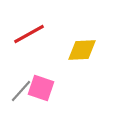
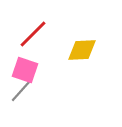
red line: moved 4 px right; rotated 16 degrees counterclockwise
pink square: moved 16 px left, 18 px up
